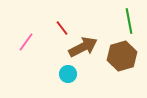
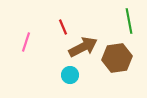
red line: moved 1 px right, 1 px up; rotated 14 degrees clockwise
pink line: rotated 18 degrees counterclockwise
brown hexagon: moved 5 px left, 2 px down; rotated 8 degrees clockwise
cyan circle: moved 2 px right, 1 px down
